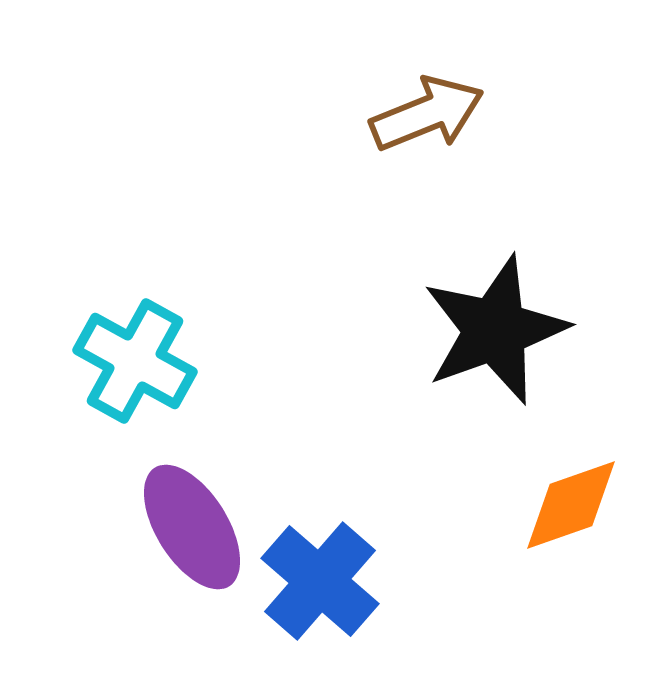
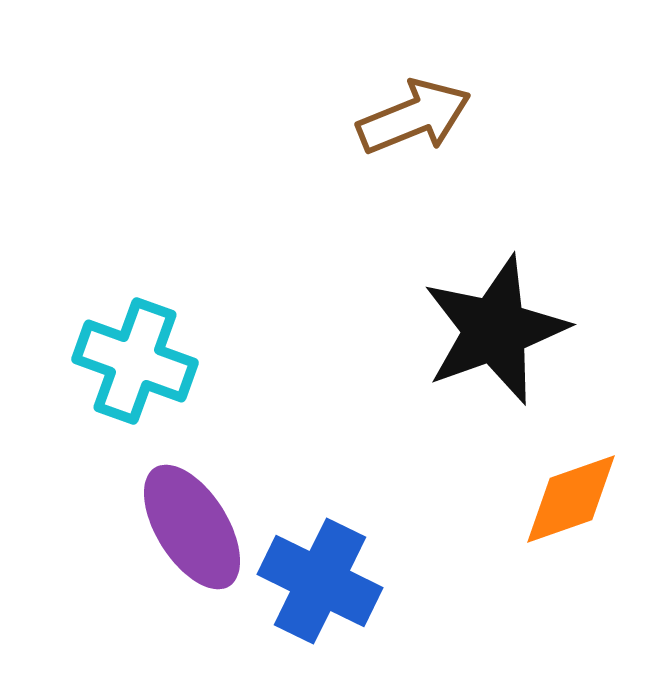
brown arrow: moved 13 px left, 3 px down
cyan cross: rotated 9 degrees counterclockwise
orange diamond: moved 6 px up
blue cross: rotated 15 degrees counterclockwise
